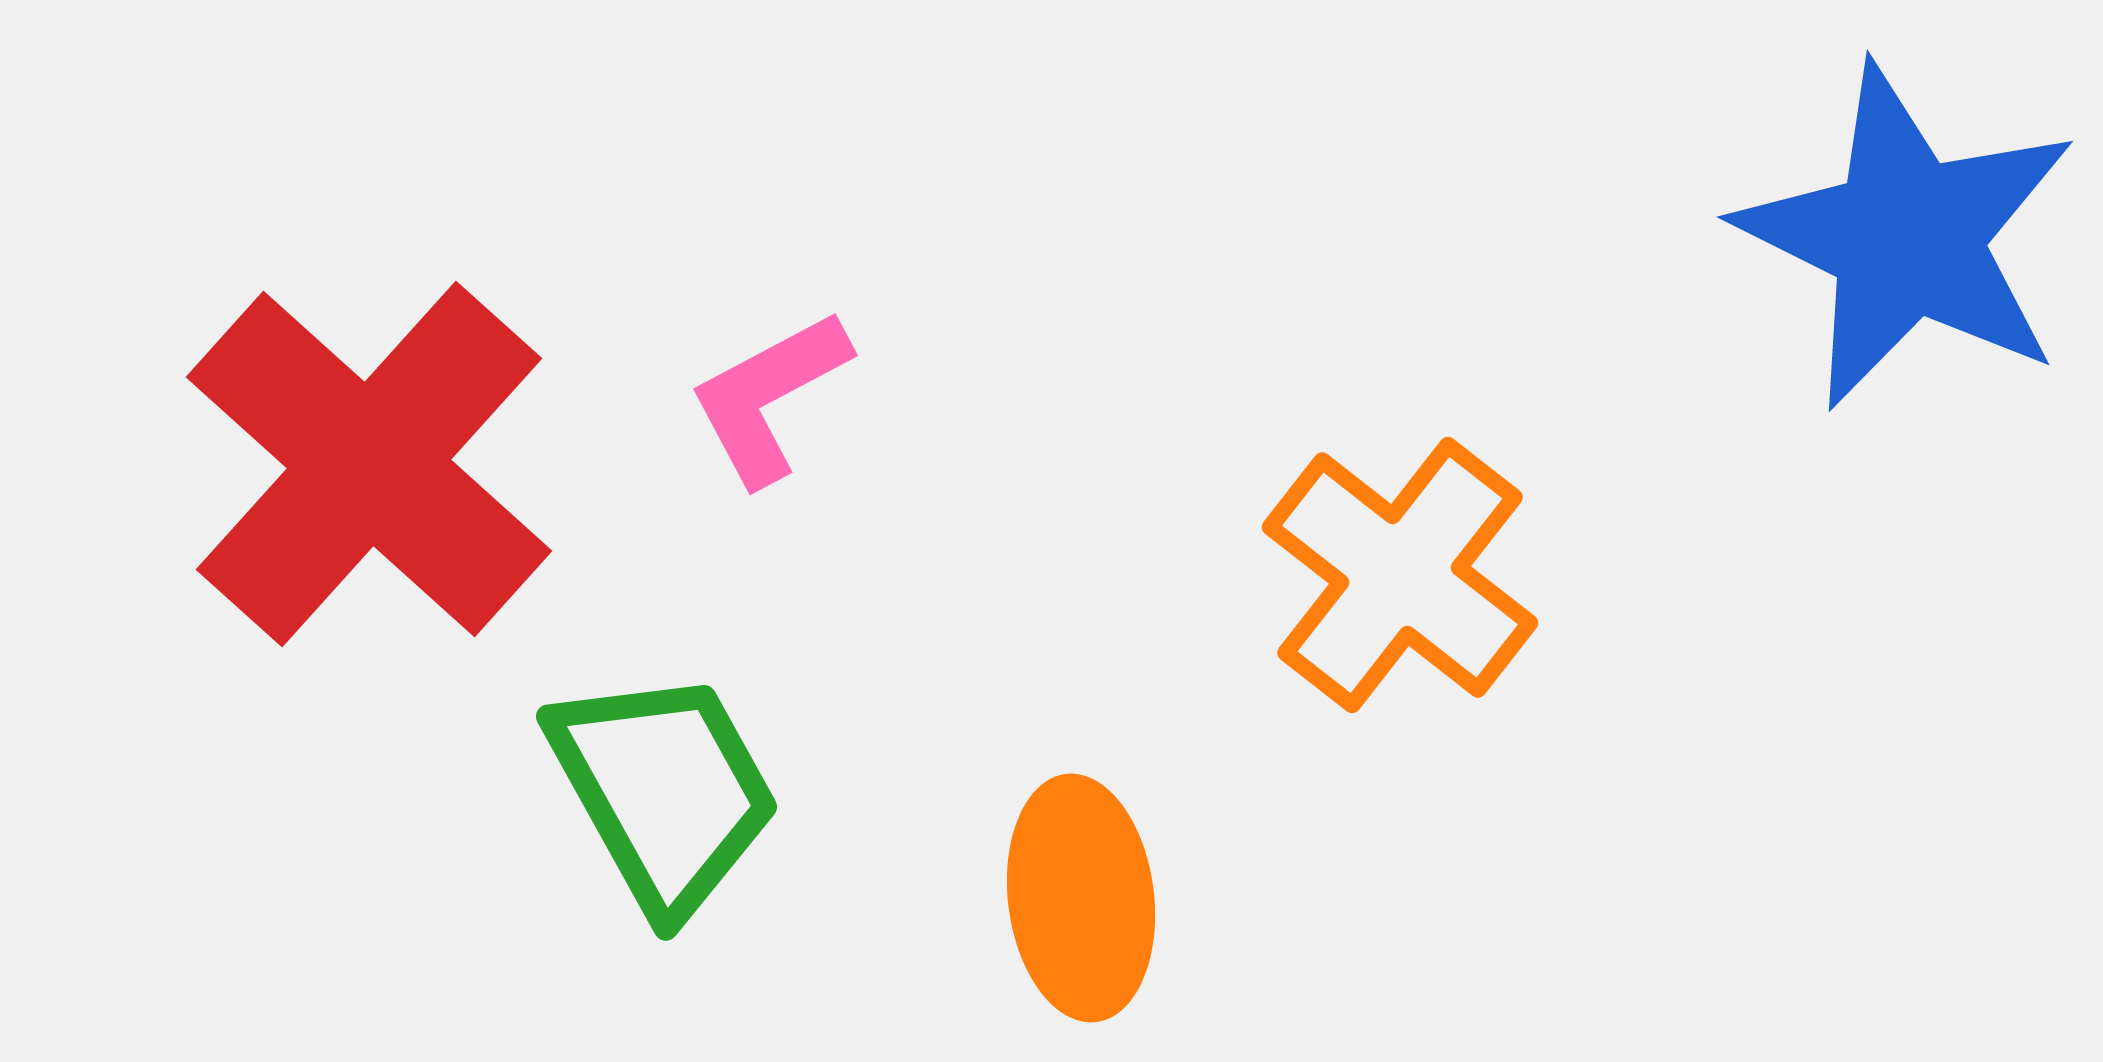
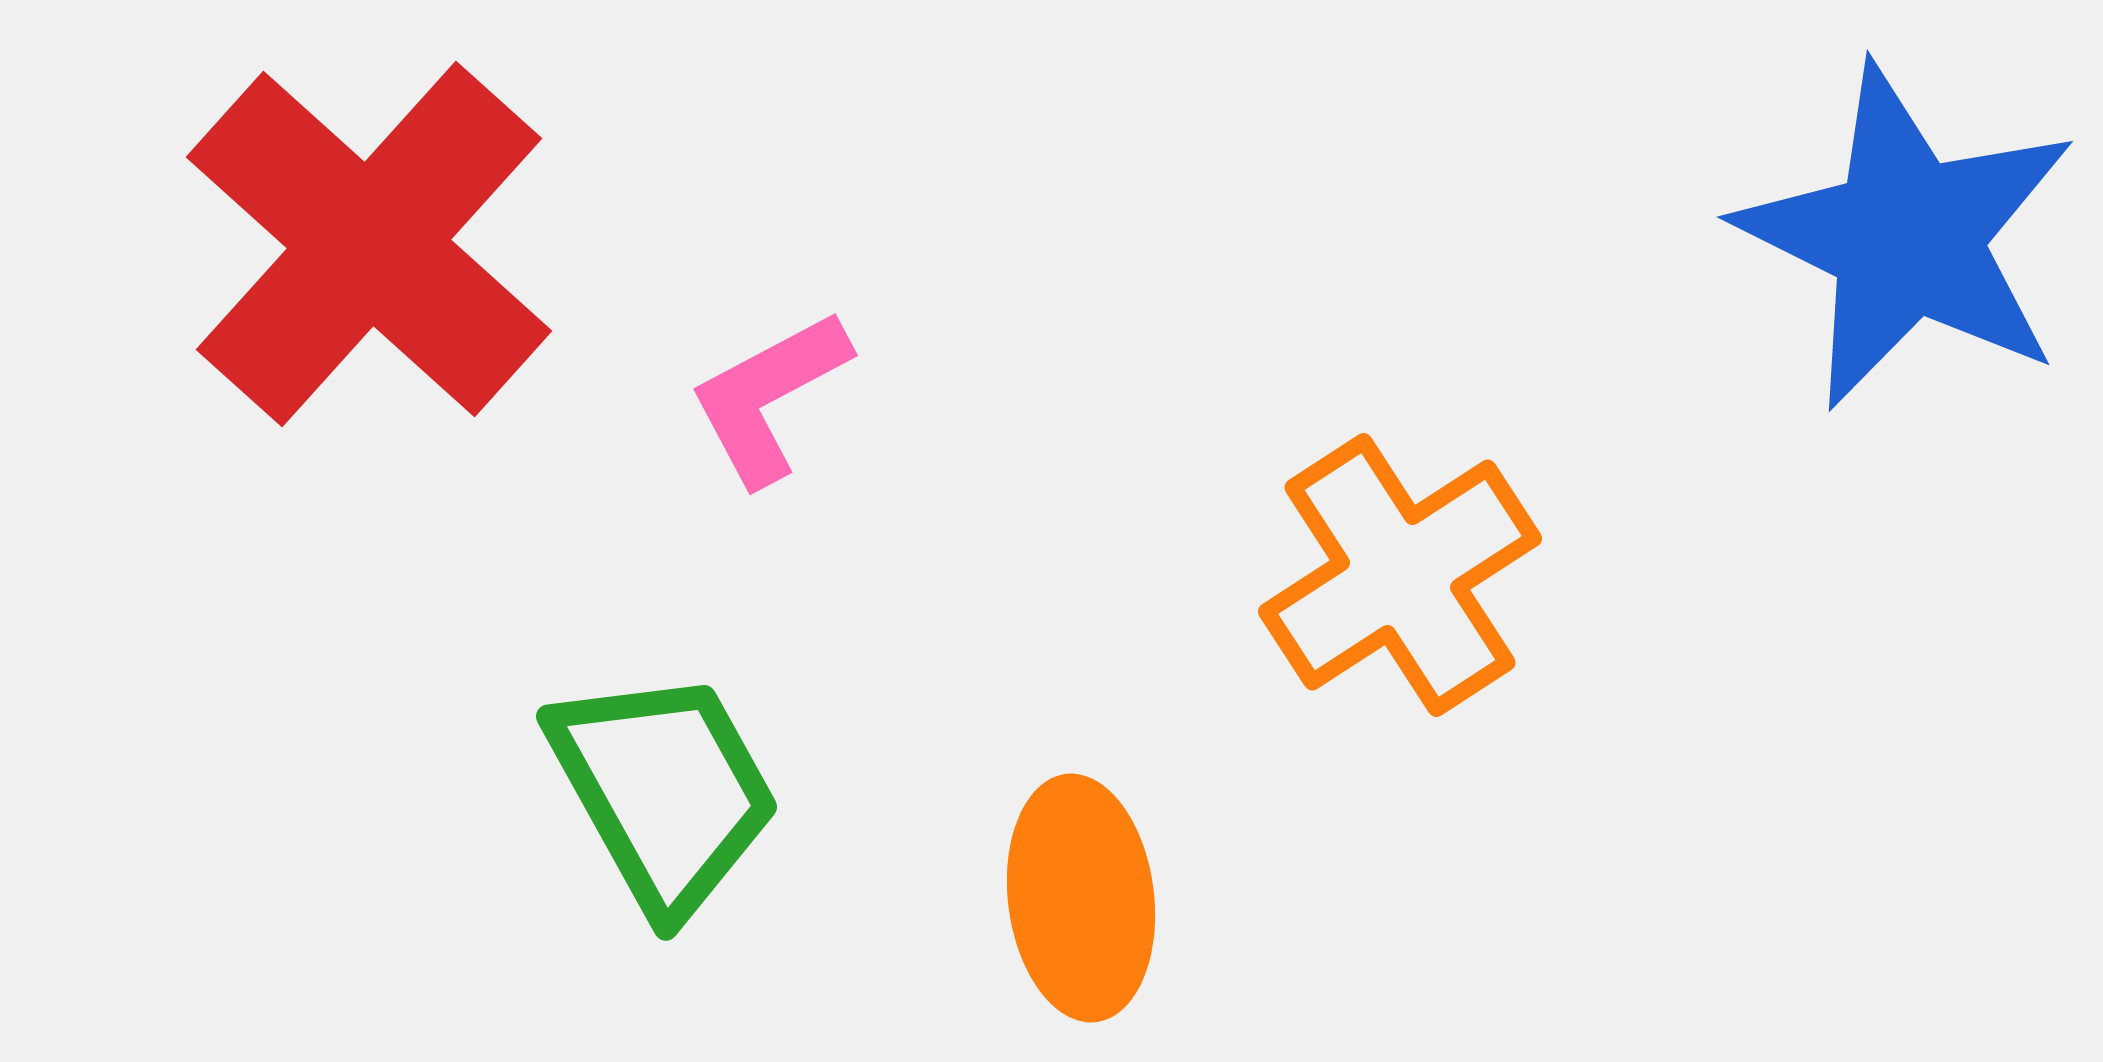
red cross: moved 220 px up
orange cross: rotated 19 degrees clockwise
